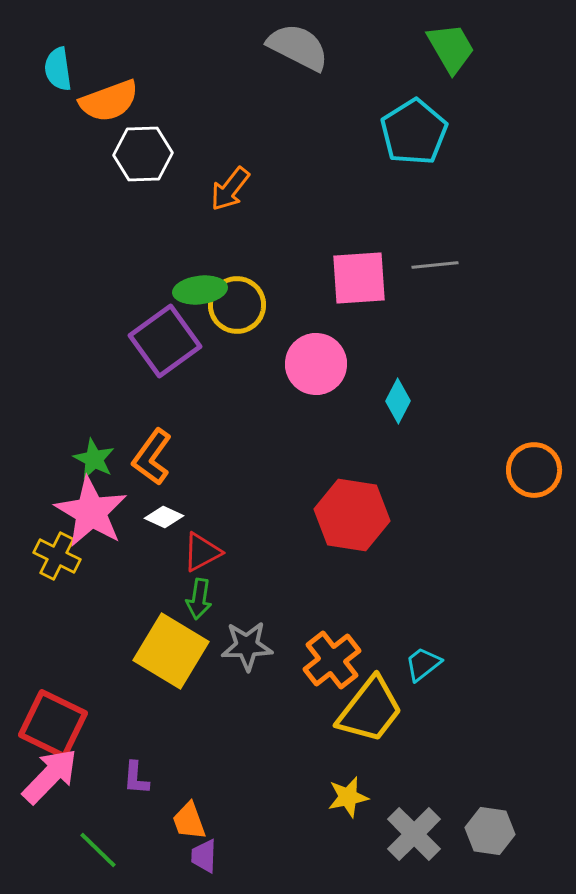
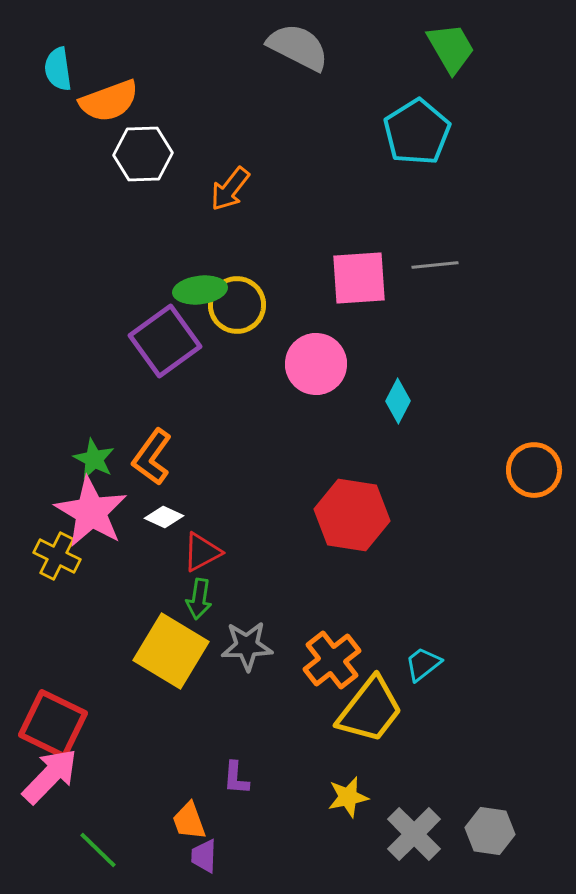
cyan pentagon: moved 3 px right
purple L-shape: moved 100 px right
